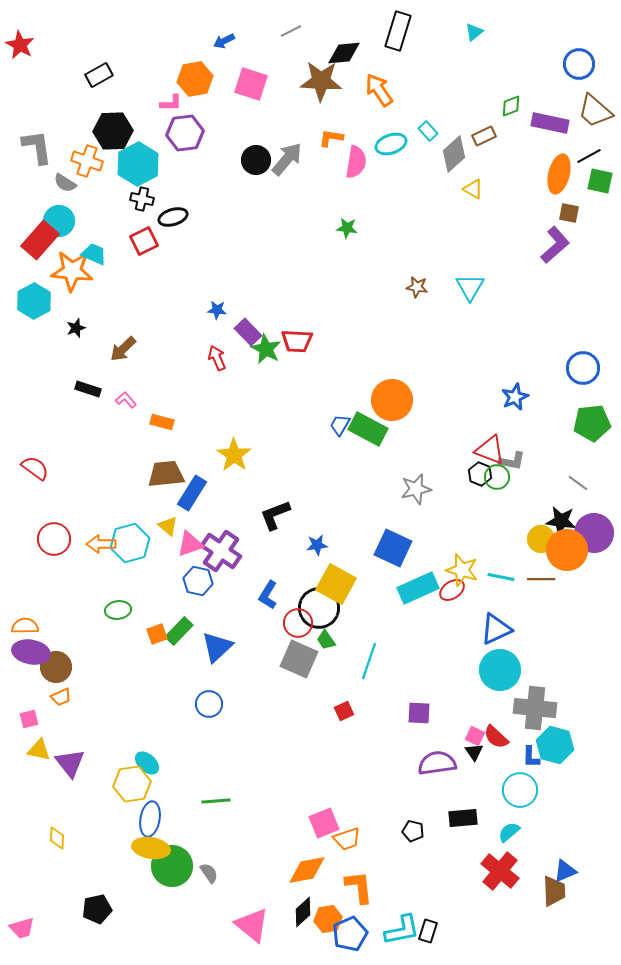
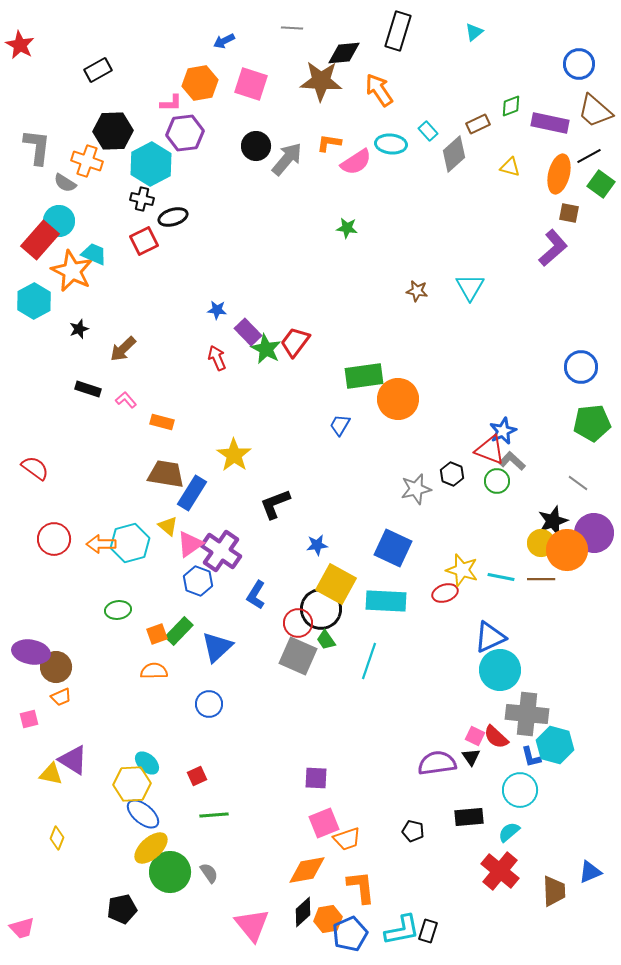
gray line at (291, 31): moved 1 px right, 3 px up; rotated 30 degrees clockwise
black rectangle at (99, 75): moved 1 px left, 5 px up
orange hexagon at (195, 79): moved 5 px right, 4 px down
brown rectangle at (484, 136): moved 6 px left, 12 px up
orange L-shape at (331, 138): moved 2 px left, 5 px down
cyan ellipse at (391, 144): rotated 24 degrees clockwise
gray L-shape at (37, 147): rotated 15 degrees clockwise
black circle at (256, 160): moved 14 px up
pink semicircle at (356, 162): rotated 48 degrees clockwise
cyan hexagon at (138, 164): moved 13 px right
green square at (600, 181): moved 1 px right, 3 px down; rotated 24 degrees clockwise
yellow triangle at (473, 189): moved 37 px right, 22 px up; rotated 15 degrees counterclockwise
purple L-shape at (555, 245): moved 2 px left, 3 px down
orange star at (72, 271): rotated 21 degrees clockwise
brown star at (417, 287): moved 4 px down
black star at (76, 328): moved 3 px right, 1 px down
red trapezoid at (297, 341): moved 2 px left, 1 px down; rotated 124 degrees clockwise
blue circle at (583, 368): moved 2 px left, 1 px up
blue star at (515, 397): moved 12 px left, 34 px down
orange circle at (392, 400): moved 6 px right, 1 px up
green rectangle at (368, 429): moved 4 px left, 53 px up; rotated 36 degrees counterclockwise
gray L-shape at (512, 461): rotated 148 degrees counterclockwise
brown trapezoid at (166, 474): rotated 15 degrees clockwise
black hexagon at (480, 474): moved 28 px left
green circle at (497, 477): moved 4 px down
black L-shape at (275, 515): moved 11 px up
black star at (561, 521): moved 8 px left; rotated 28 degrees counterclockwise
yellow circle at (541, 539): moved 4 px down
pink triangle at (190, 544): rotated 16 degrees counterclockwise
blue hexagon at (198, 581): rotated 8 degrees clockwise
cyan rectangle at (418, 588): moved 32 px left, 13 px down; rotated 27 degrees clockwise
red ellipse at (452, 590): moved 7 px left, 3 px down; rotated 15 degrees clockwise
blue L-shape at (268, 595): moved 12 px left
black circle at (319, 608): moved 2 px right, 1 px down
orange semicircle at (25, 626): moved 129 px right, 45 px down
blue triangle at (496, 629): moved 6 px left, 8 px down
gray square at (299, 659): moved 1 px left, 3 px up
gray cross at (535, 708): moved 8 px left, 6 px down
red square at (344, 711): moved 147 px left, 65 px down
purple square at (419, 713): moved 103 px left, 65 px down
yellow triangle at (39, 750): moved 12 px right, 24 px down
black triangle at (474, 752): moved 3 px left, 5 px down
blue L-shape at (531, 757): rotated 15 degrees counterclockwise
purple triangle at (70, 763): moved 3 px right, 3 px up; rotated 20 degrees counterclockwise
yellow hexagon at (132, 784): rotated 6 degrees clockwise
green line at (216, 801): moved 2 px left, 14 px down
black rectangle at (463, 818): moved 6 px right, 1 px up
blue ellipse at (150, 819): moved 7 px left, 5 px up; rotated 60 degrees counterclockwise
yellow diamond at (57, 838): rotated 20 degrees clockwise
yellow ellipse at (151, 848): rotated 51 degrees counterclockwise
green circle at (172, 866): moved 2 px left, 6 px down
blue triangle at (565, 871): moved 25 px right, 1 px down
orange L-shape at (359, 887): moved 2 px right
black pentagon at (97, 909): moved 25 px right
pink triangle at (252, 925): rotated 12 degrees clockwise
